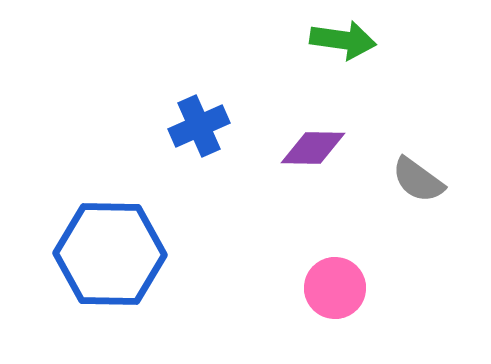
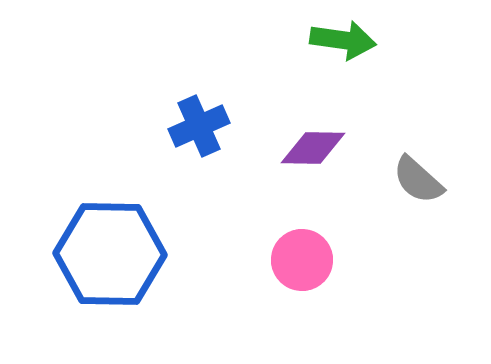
gray semicircle: rotated 6 degrees clockwise
pink circle: moved 33 px left, 28 px up
